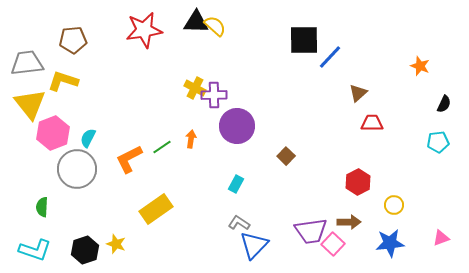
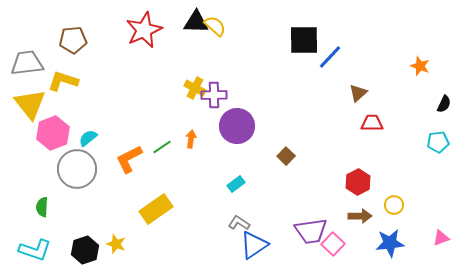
red star: rotated 15 degrees counterclockwise
cyan semicircle: rotated 24 degrees clockwise
cyan rectangle: rotated 24 degrees clockwise
brown arrow: moved 11 px right, 6 px up
blue triangle: rotated 12 degrees clockwise
